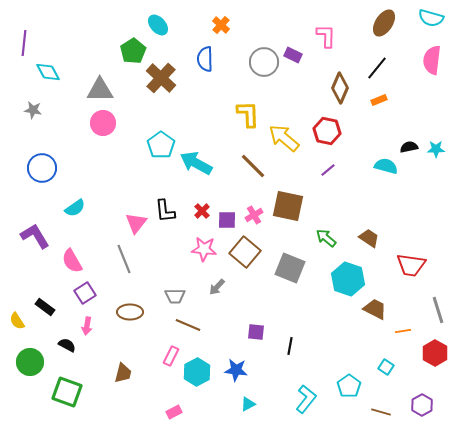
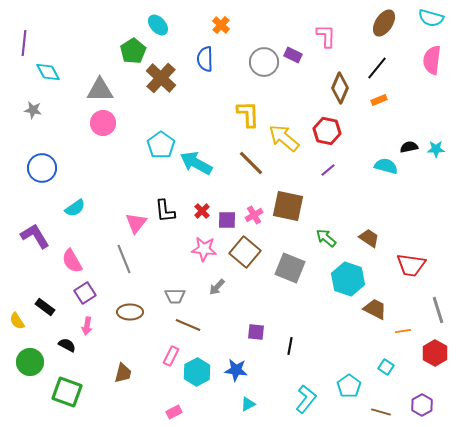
brown line at (253, 166): moved 2 px left, 3 px up
